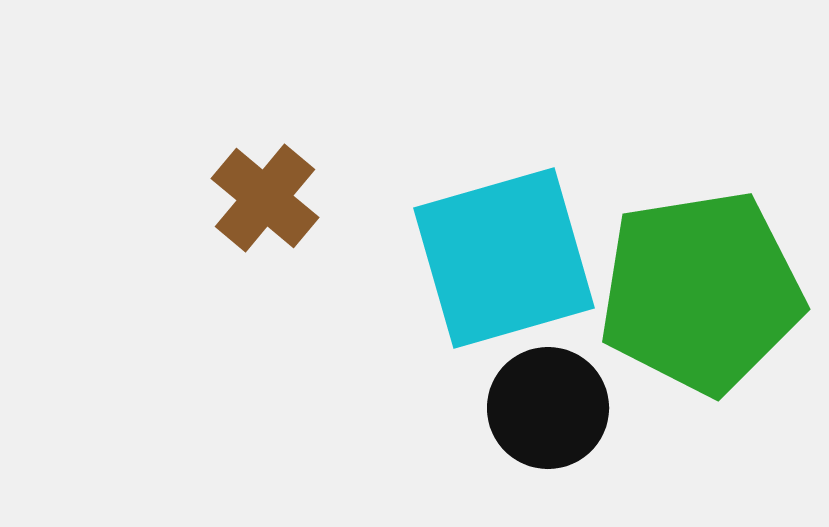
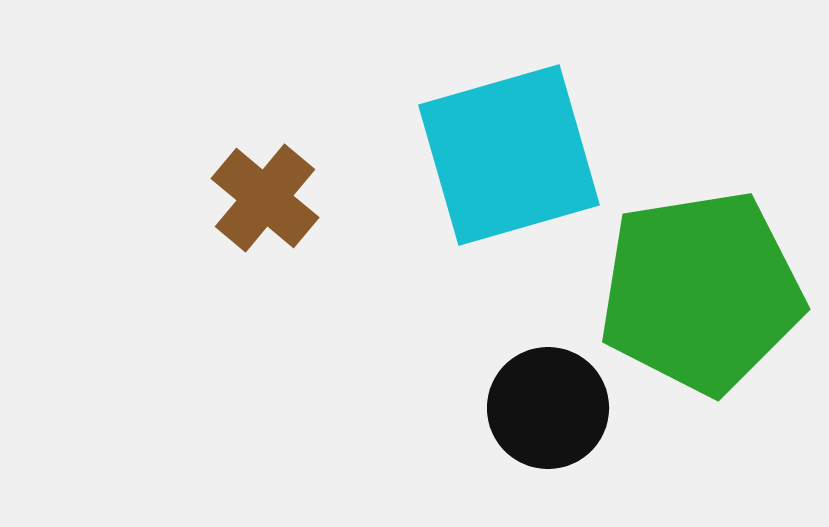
cyan square: moved 5 px right, 103 px up
